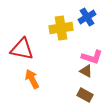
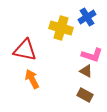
yellow cross: rotated 25 degrees clockwise
red triangle: moved 3 px right, 1 px down
pink L-shape: moved 2 px up
